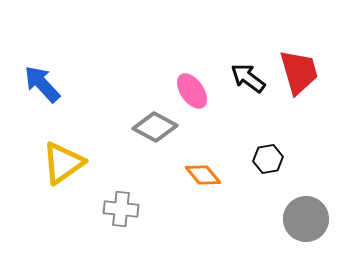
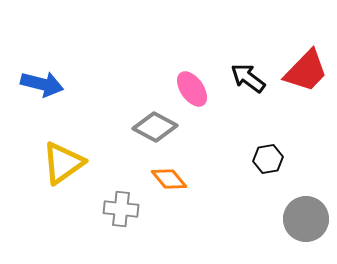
red trapezoid: moved 7 px right, 1 px up; rotated 60 degrees clockwise
blue arrow: rotated 147 degrees clockwise
pink ellipse: moved 2 px up
orange diamond: moved 34 px left, 4 px down
